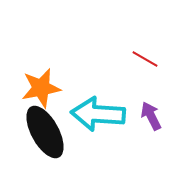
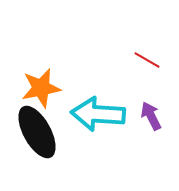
red line: moved 2 px right, 1 px down
black ellipse: moved 8 px left
